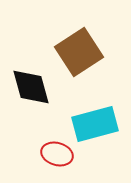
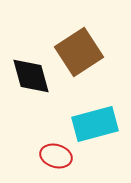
black diamond: moved 11 px up
red ellipse: moved 1 px left, 2 px down
